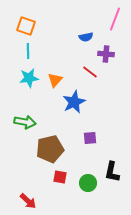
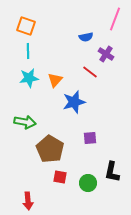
purple cross: rotated 28 degrees clockwise
blue star: rotated 10 degrees clockwise
brown pentagon: rotated 28 degrees counterclockwise
red arrow: rotated 42 degrees clockwise
